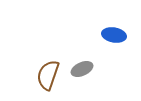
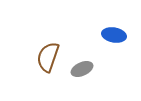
brown semicircle: moved 18 px up
